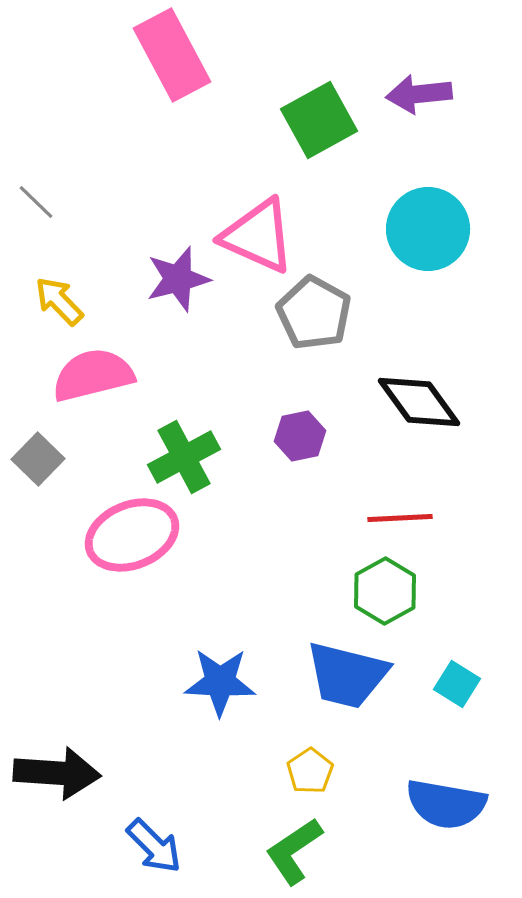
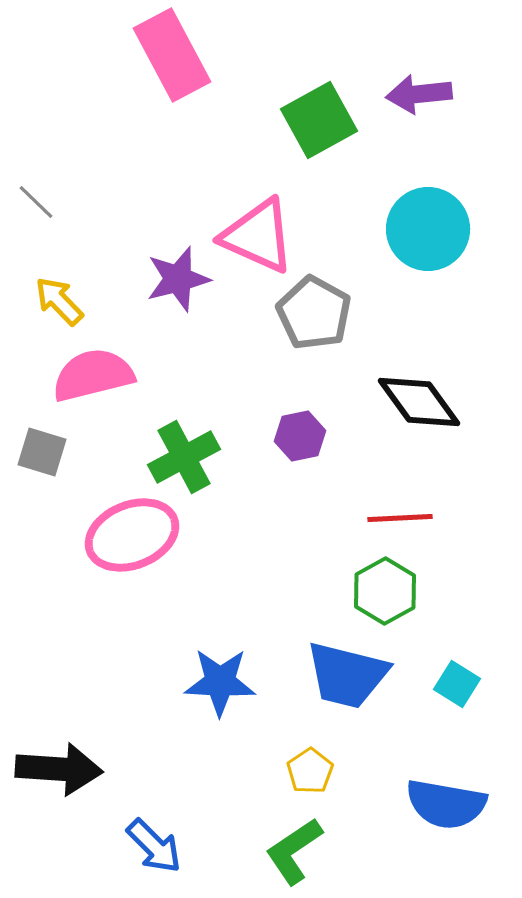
gray square: moved 4 px right, 7 px up; rotated 27 degrees counterclockwise
black arrow: moved 2 px right, 4 px up
